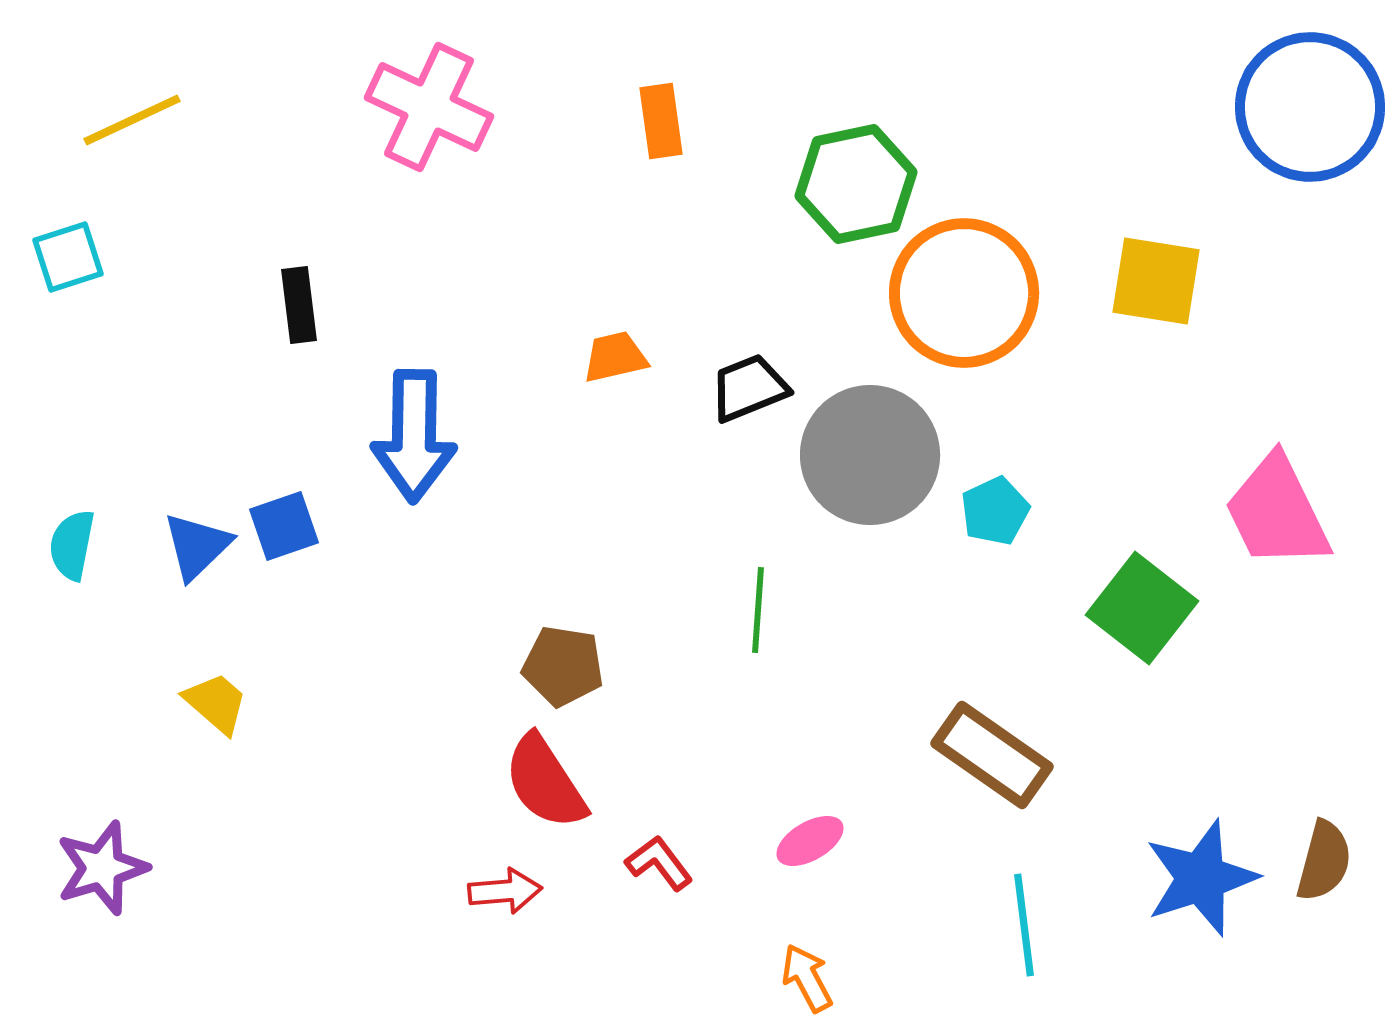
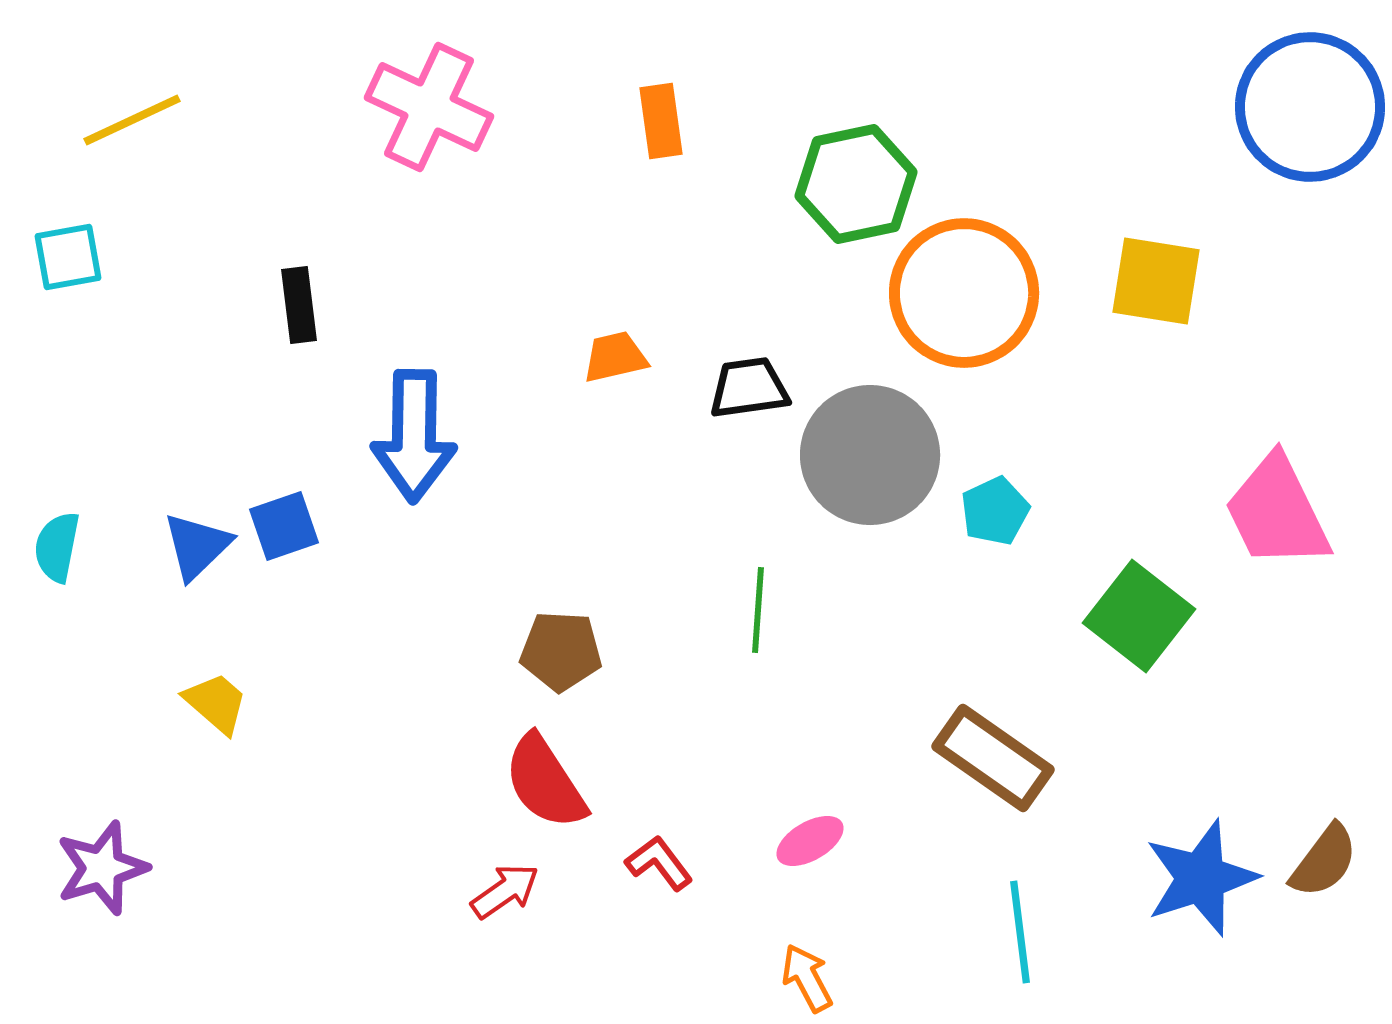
cyan square: rotated 8 degrees clockwise
black trapezoid: rotated 14 degrees clockwise
cyan semicircle: moved 15 px left, 2 px down
green square: moved 3 px left, 8 px down
brown pentagon: moved 2 px left, 15 px up; rotated 6 degrees counterclockwise
brown rectangle: moved 1 px right, 3 px down
brown semicircle: rotated 22 degrees clockwise
red arrow: rotated 30 degrees counterclockwise
cyan line: moved 4 px left, 7 px down
